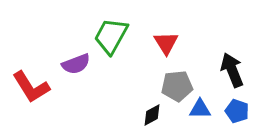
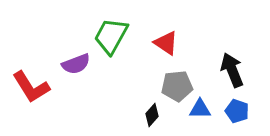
red triangle: rotated 24 degrees counterclockwise
black diamond: rotated 20 degrees counterclockwise
